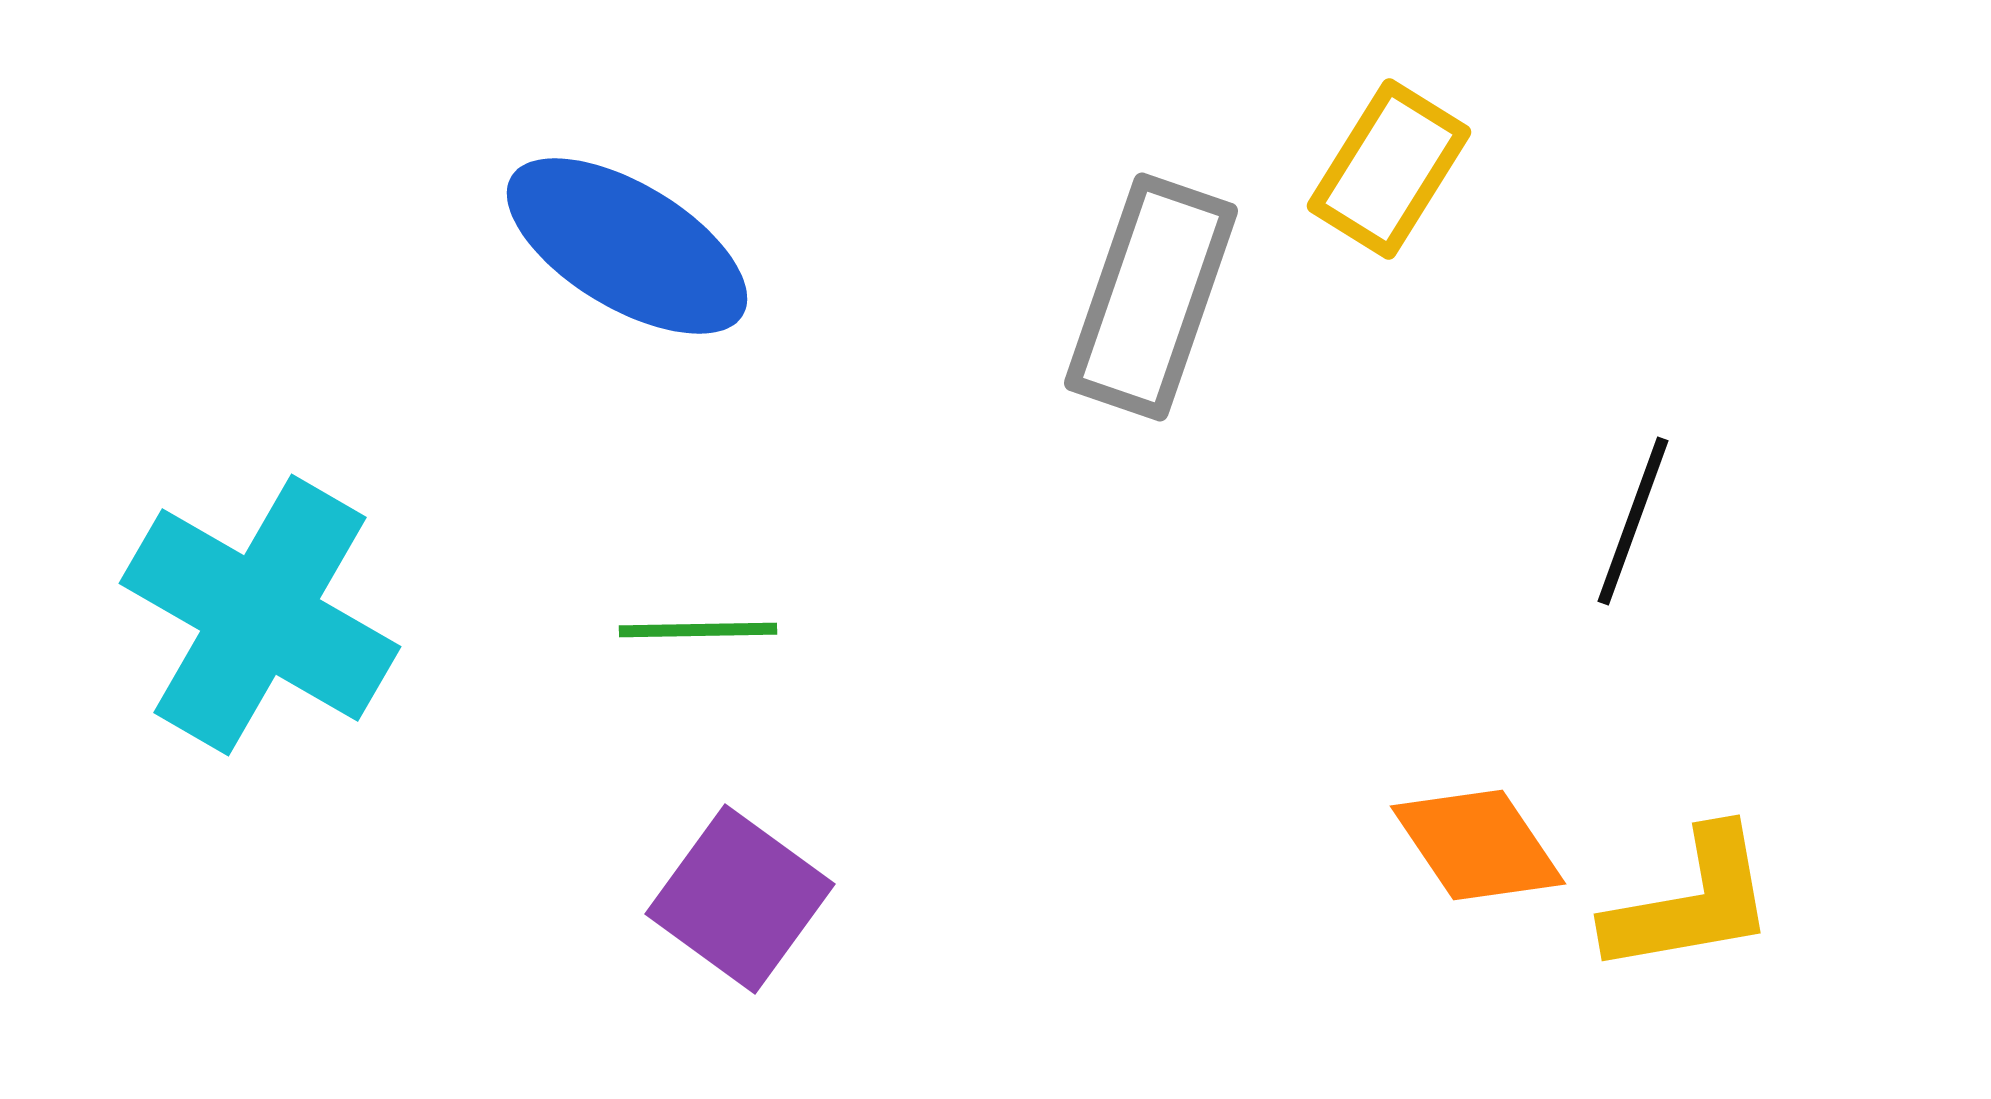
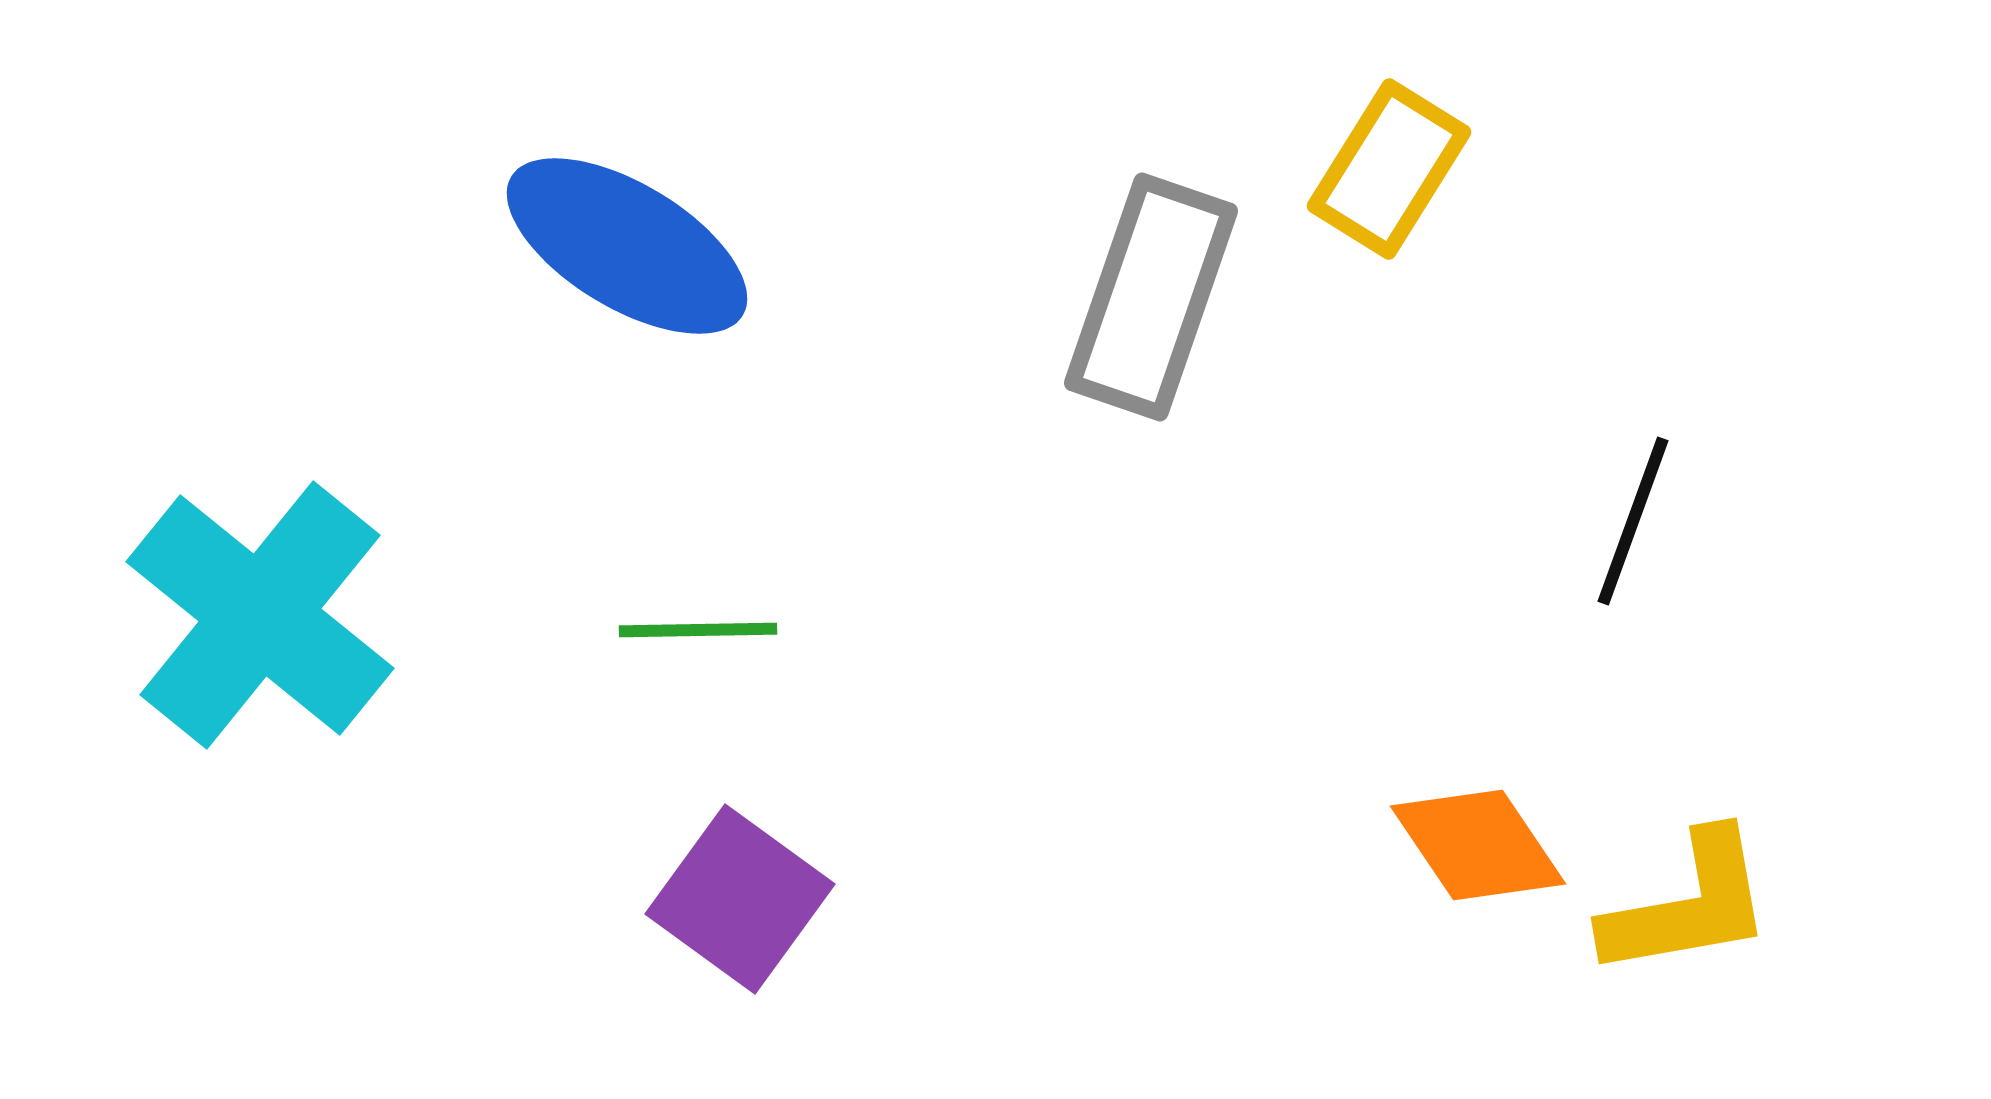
cyan cross: rotated 9 degrees clockwise
yellow L-shape: moved 3 px left, 3 px down
